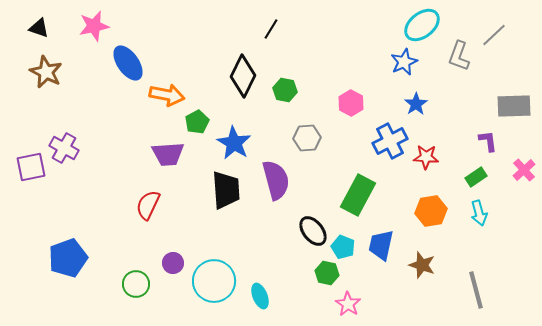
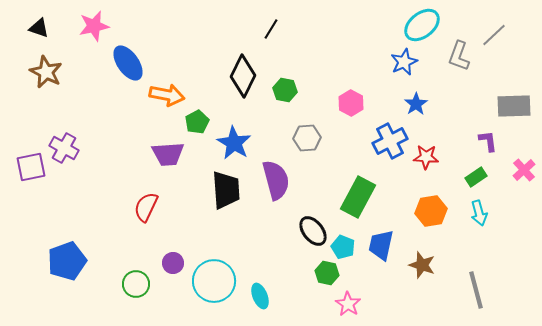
green rectangle at (358, 195): moved 2 px down
red semicircle at (148, 205): moved 2 px left, 2 px down
blue pentagon at (68, 258): moved 1 px left, 3 px down
